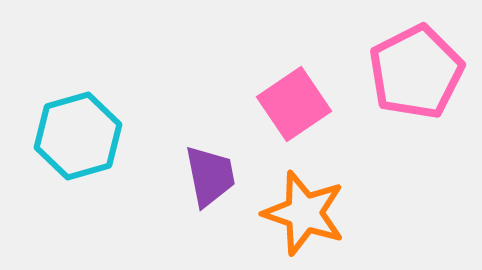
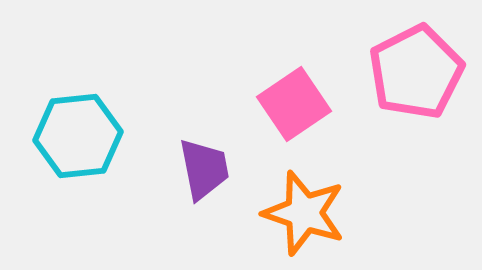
cyan hexagon: rotated 10 degrees clockwise
purple trapezoid: moved 6 px left, 7 px up
